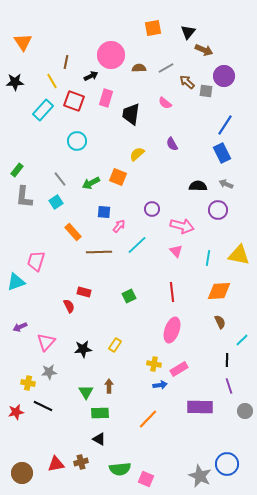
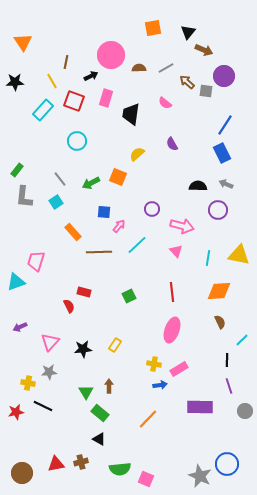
pink triangle at (46, 342): moved 4 px right
green rectangle at (100, 413): rotated 42 degrees clockwise
